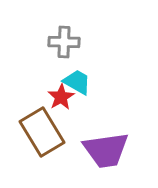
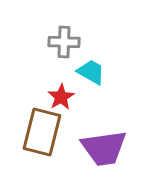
cyan trapezoid: moved 14 px right, 10 px up
brown rectangle: rotated 45 degrees clockwise
purple trapezoid: moved 2 px left, 2 px up
